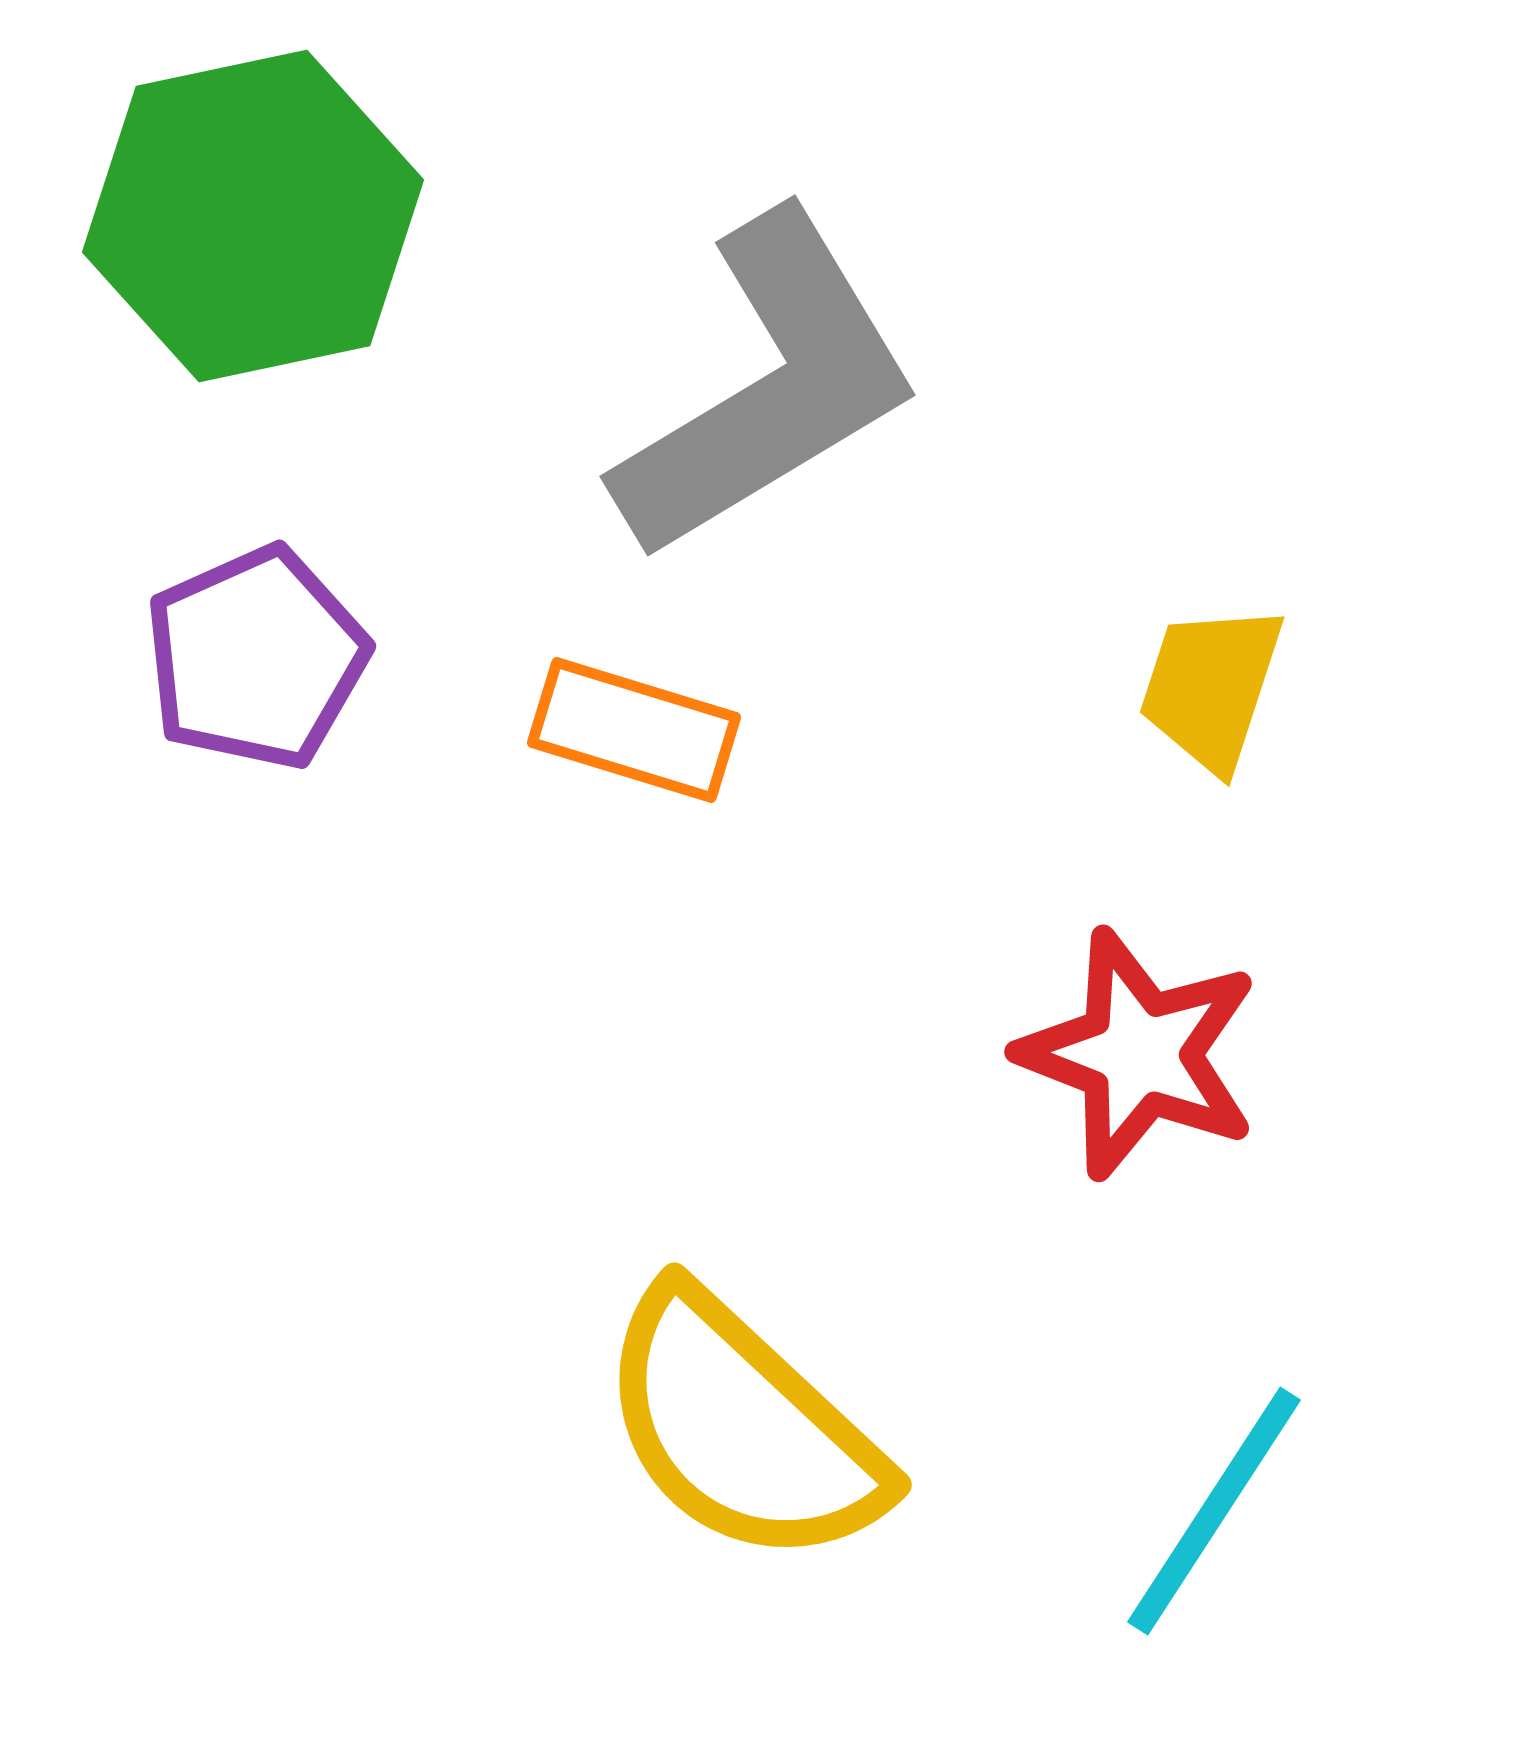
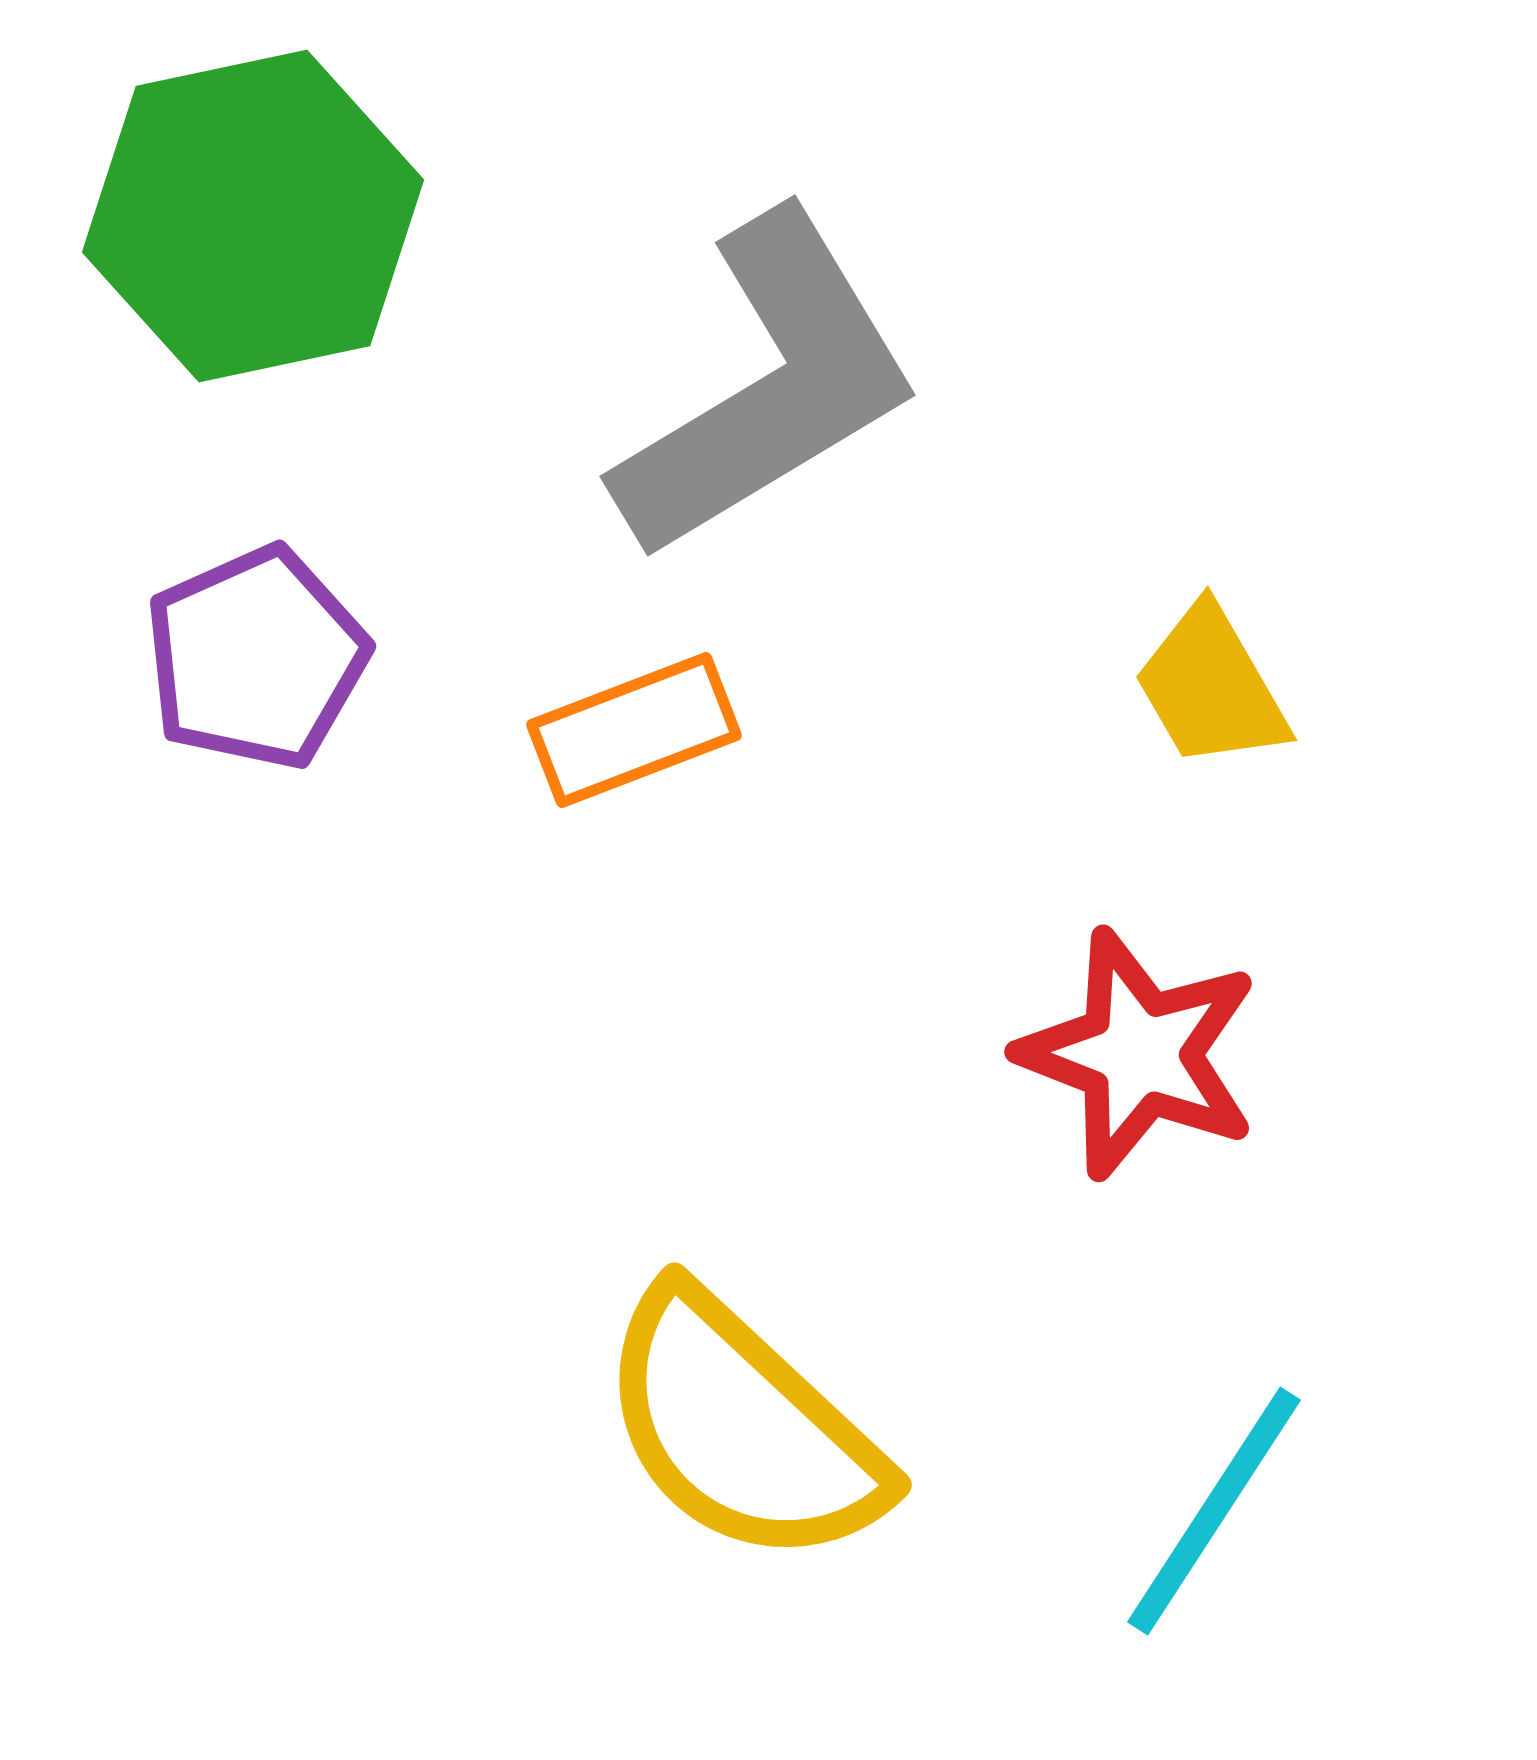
yellow trapezoid: rotated 48 degrees counterclockwise
orange rectangle: rotated 38 degrees counterclockwise
